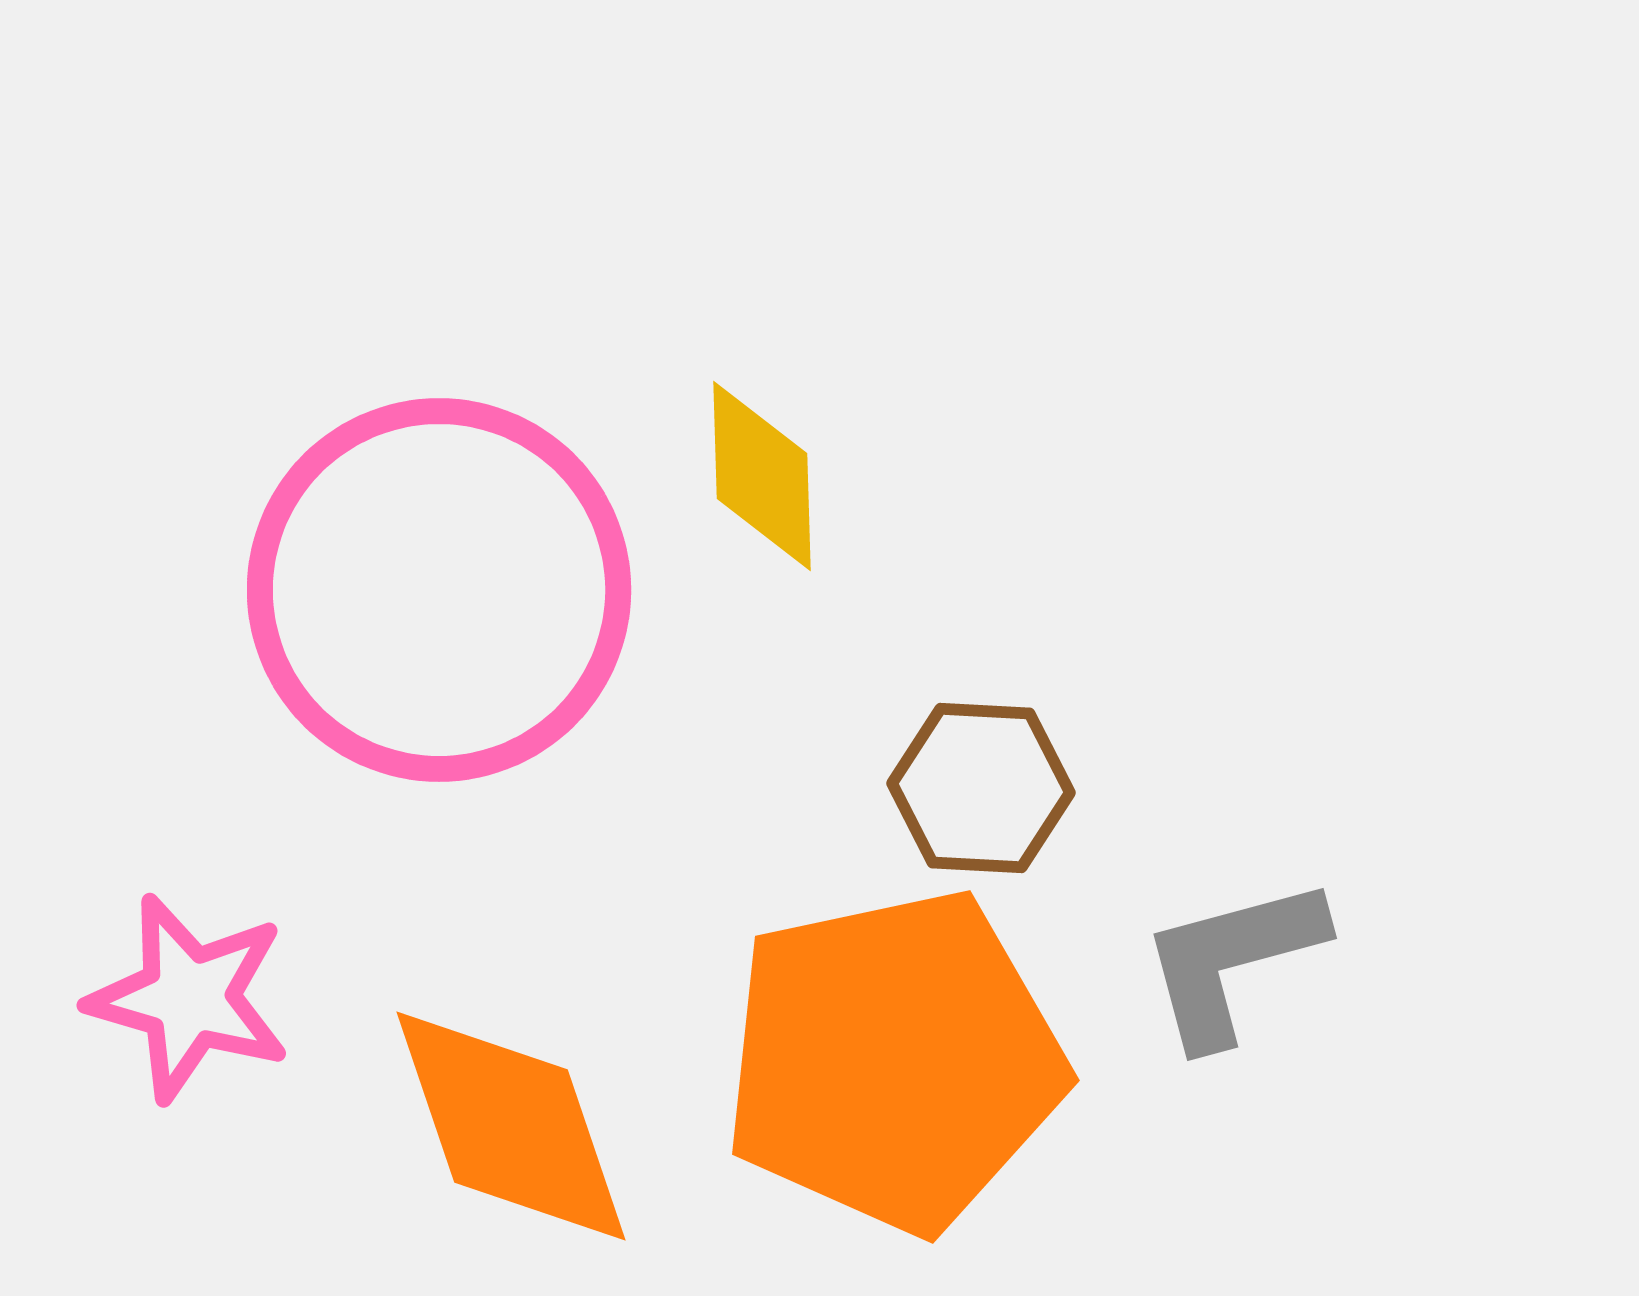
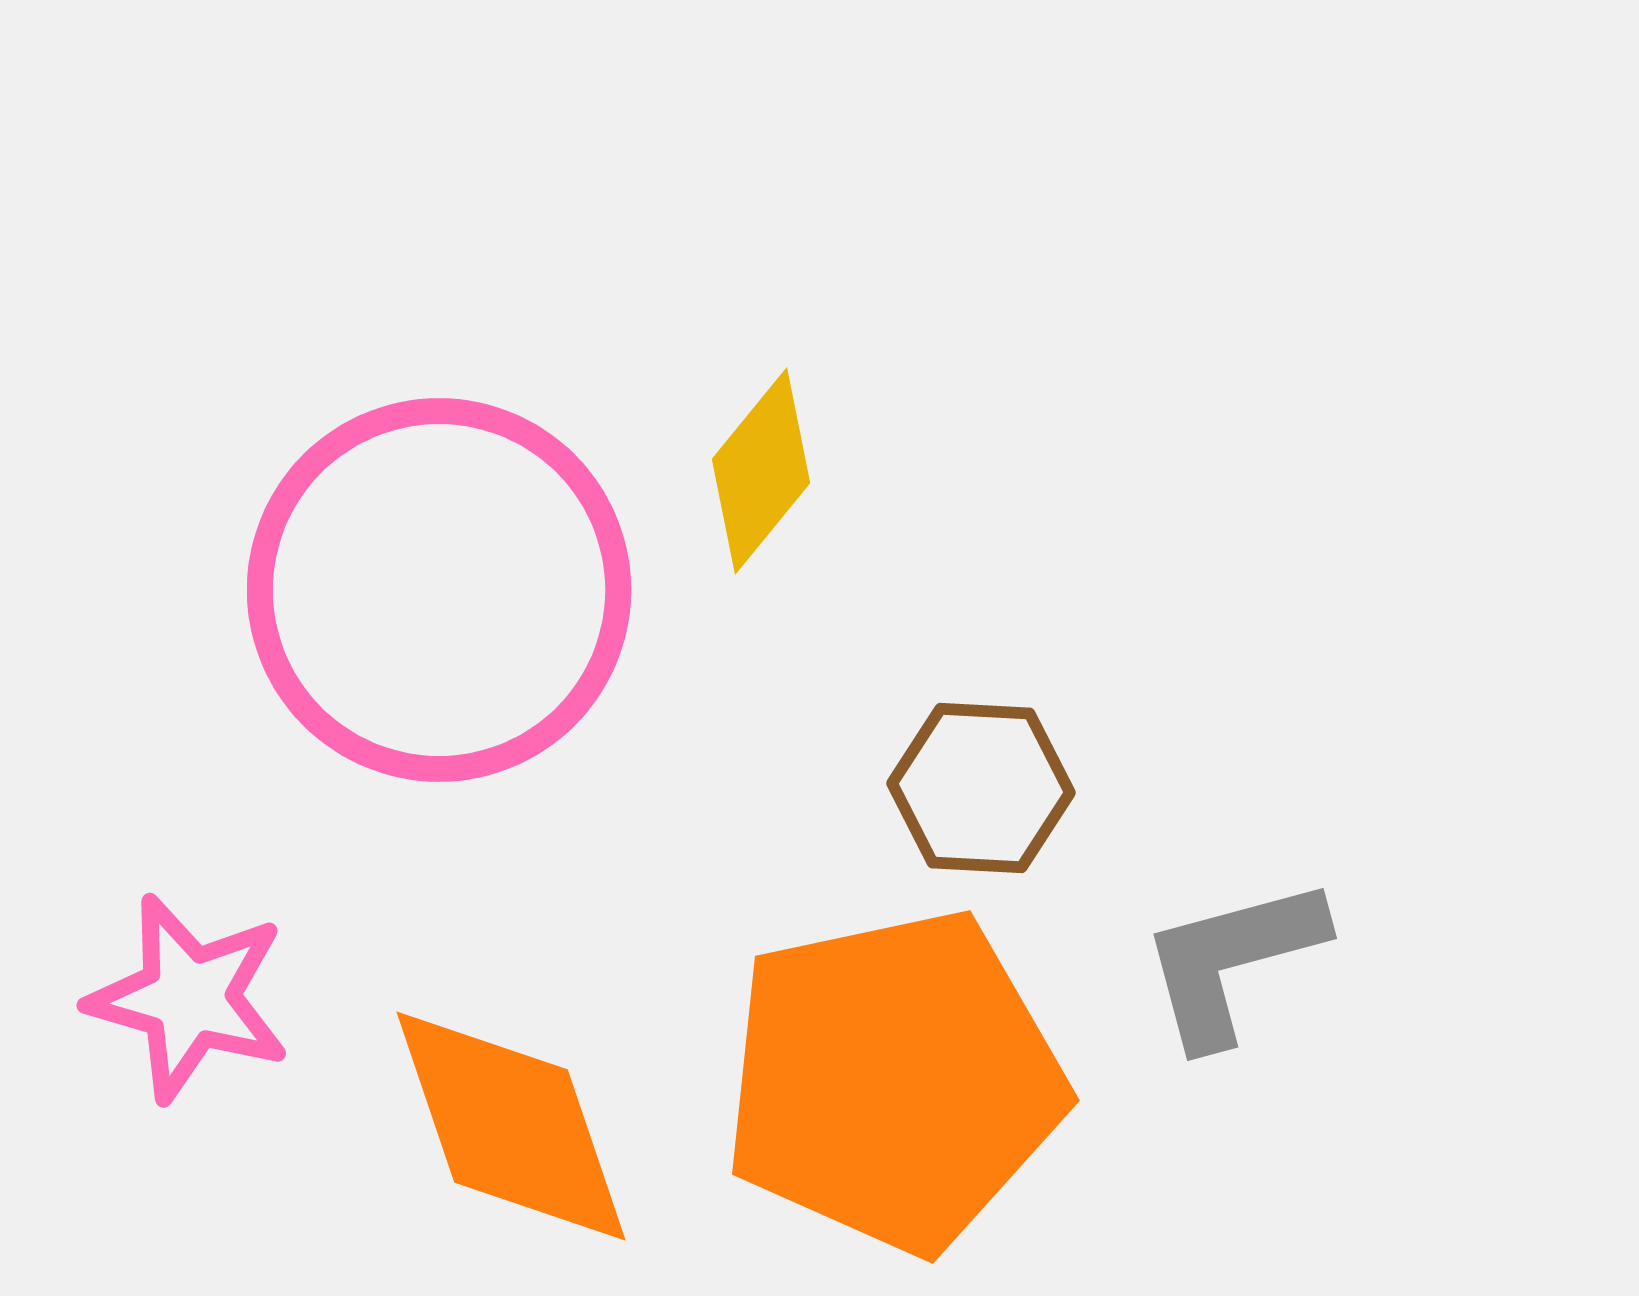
yellow diamond: moved 1 px left, 5 px up; rotated 41 degrees clockwise
orange pentagon: moved 20 px down
